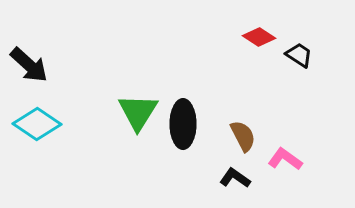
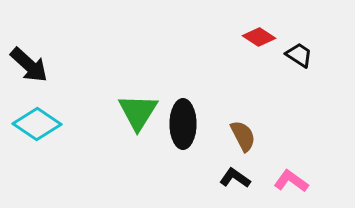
pink L-shape: moved 6 px right, 22 px down
